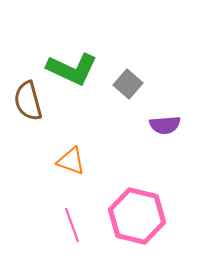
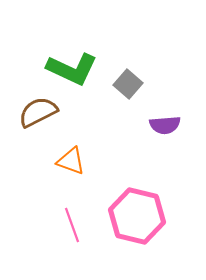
brown semicircle: moved 10 px right, 11 px down; rotated 78 degrees clockwise
